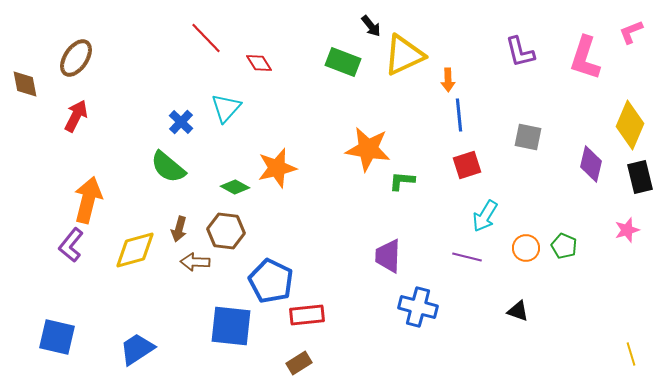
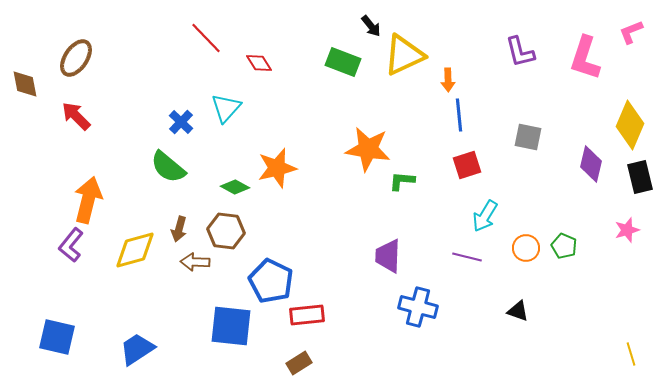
red arrow at (76, 116): rotated 72 degrees counterclockwise
